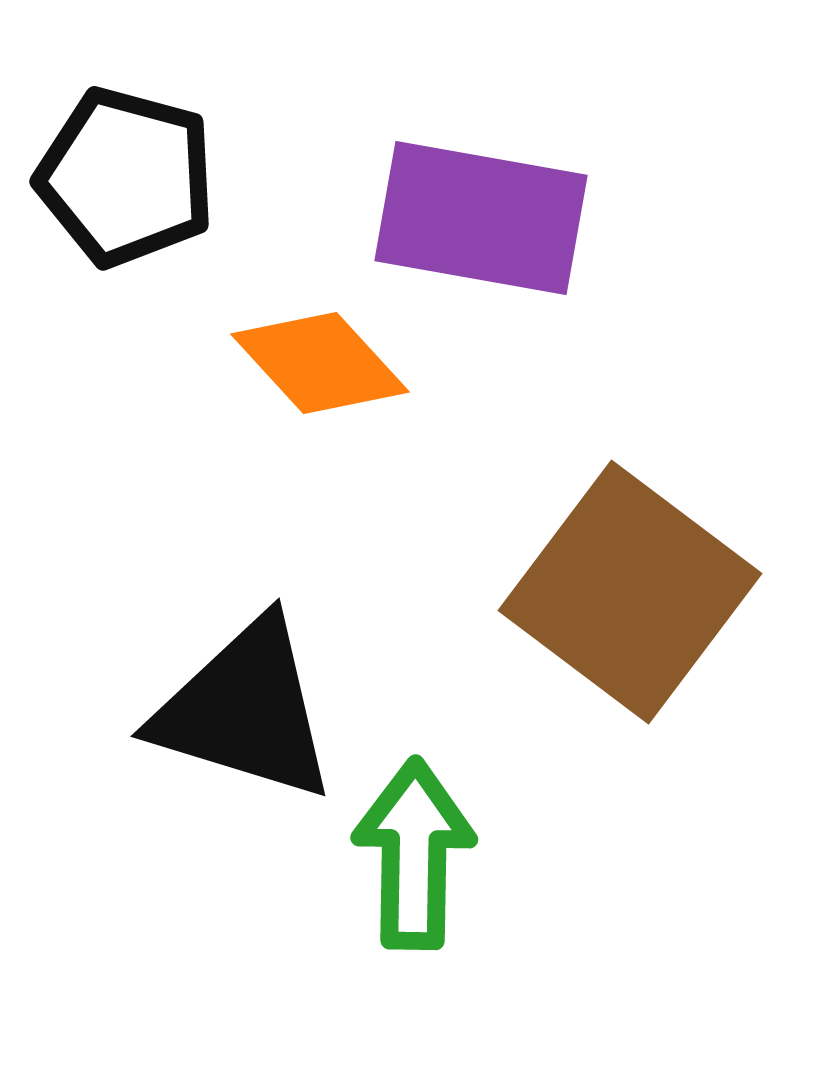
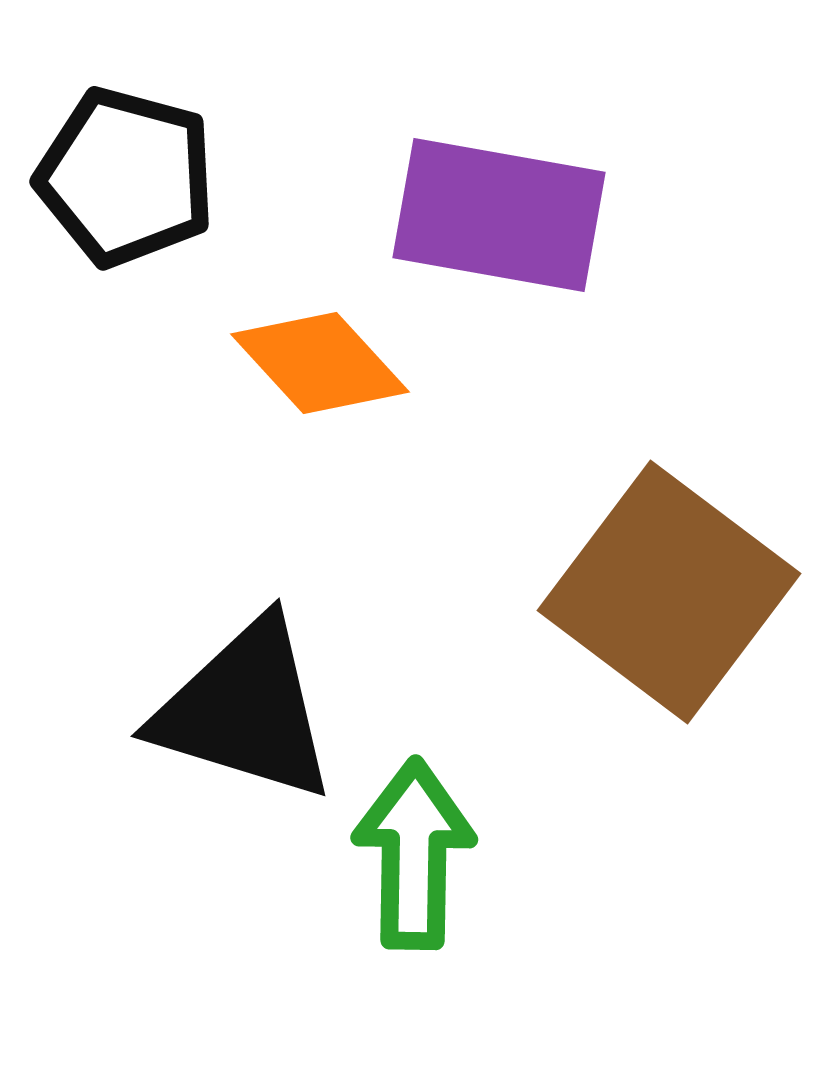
purple rectangle: moved 18 px right, 3 px up
brown square: moved 39 px right
